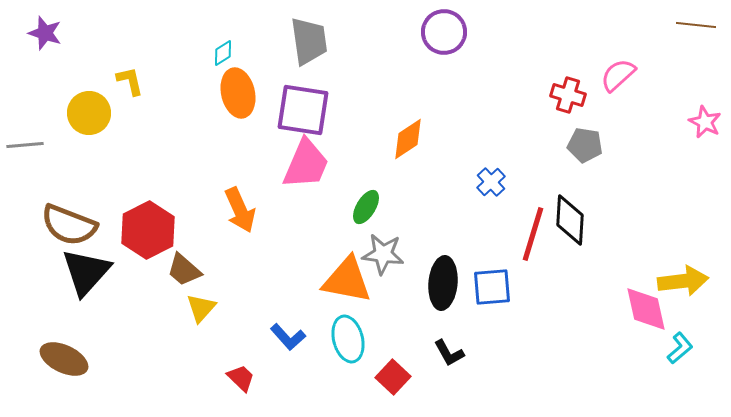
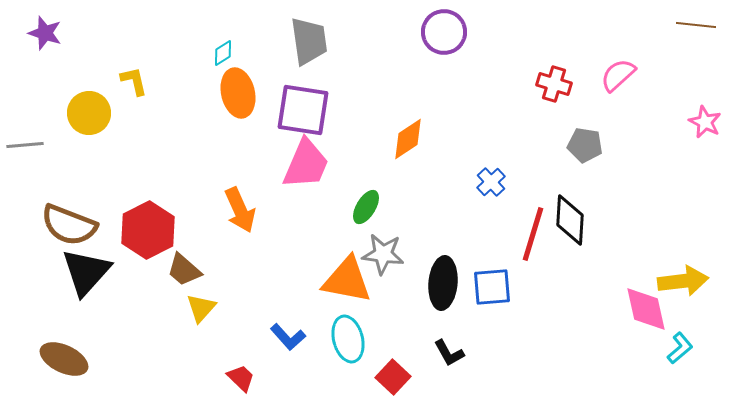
yellow L-shape: moved 4 px right
red cross: moved 14 px left, 11 px up
